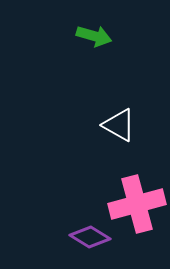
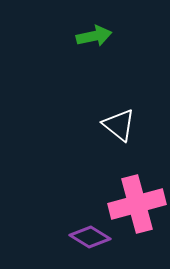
green arrow: rotated 28 degrees counterclockwise
white triangle: rotated 9 degrees clockwise
